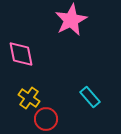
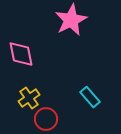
yellow cross: rotated 20 degrees clockwise
